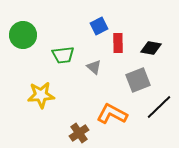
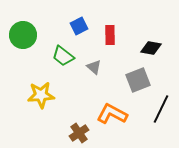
blue square: moved 20 px left
red rectangle: moved 8 px left, 8 px up
green trapezoid: moved 1 px down; rotated 45 degrees clockwise
black line: moved 2 px right, 2 px down; rotated 20 degrees counterclockwise
